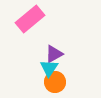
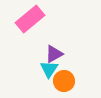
cyan triangle: moved 1 px down
orange circle: moved 9 px right, 1 px up
